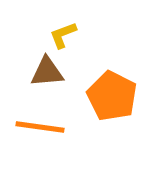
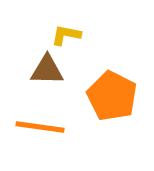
yellow L-shape: moved 3 px right; rotated 32 degrees clockwise
brown triangle: moved 2 px up; rotated 6 degrees clockwise
